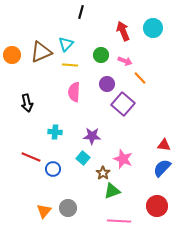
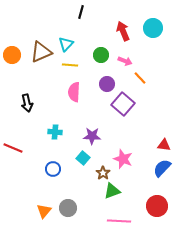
red line: moved 18 px left, 9 px up
